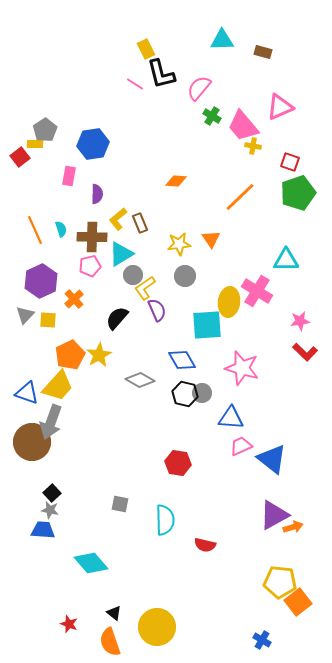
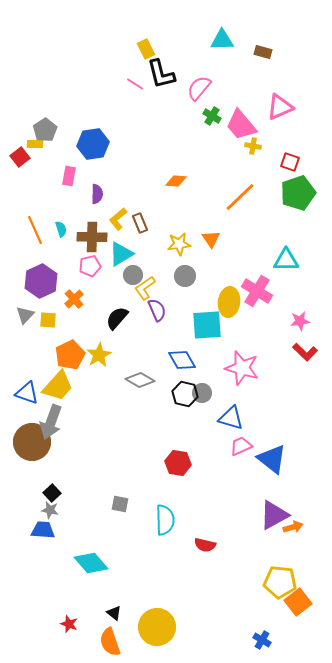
pink trapezoid at (243, 126): moved 2 px left, 1 px up
blue triangle at (231, 418): rotated 12 degrees clockwise
